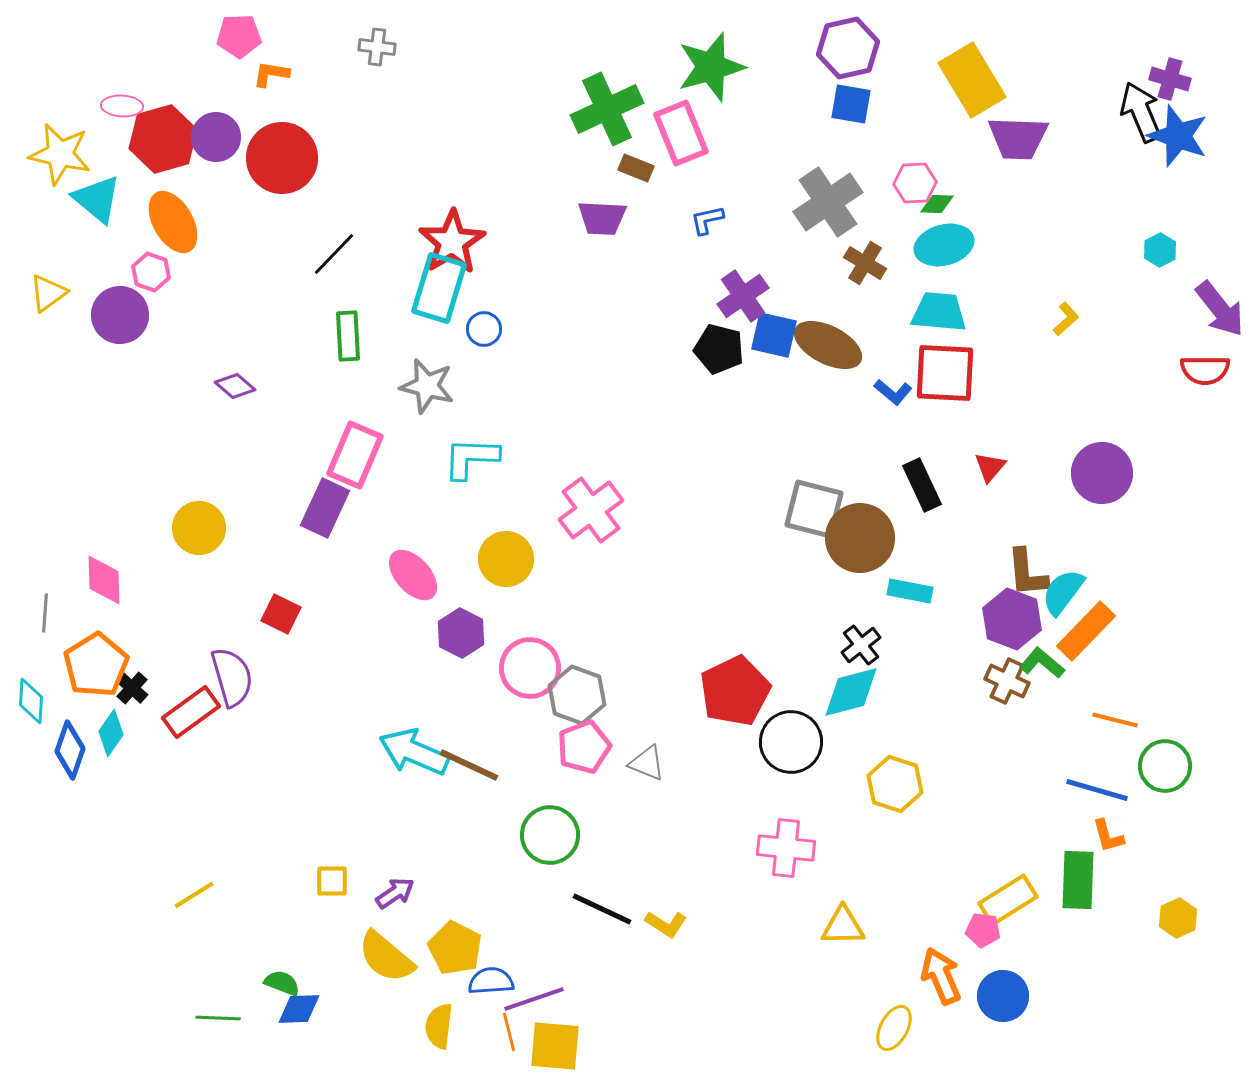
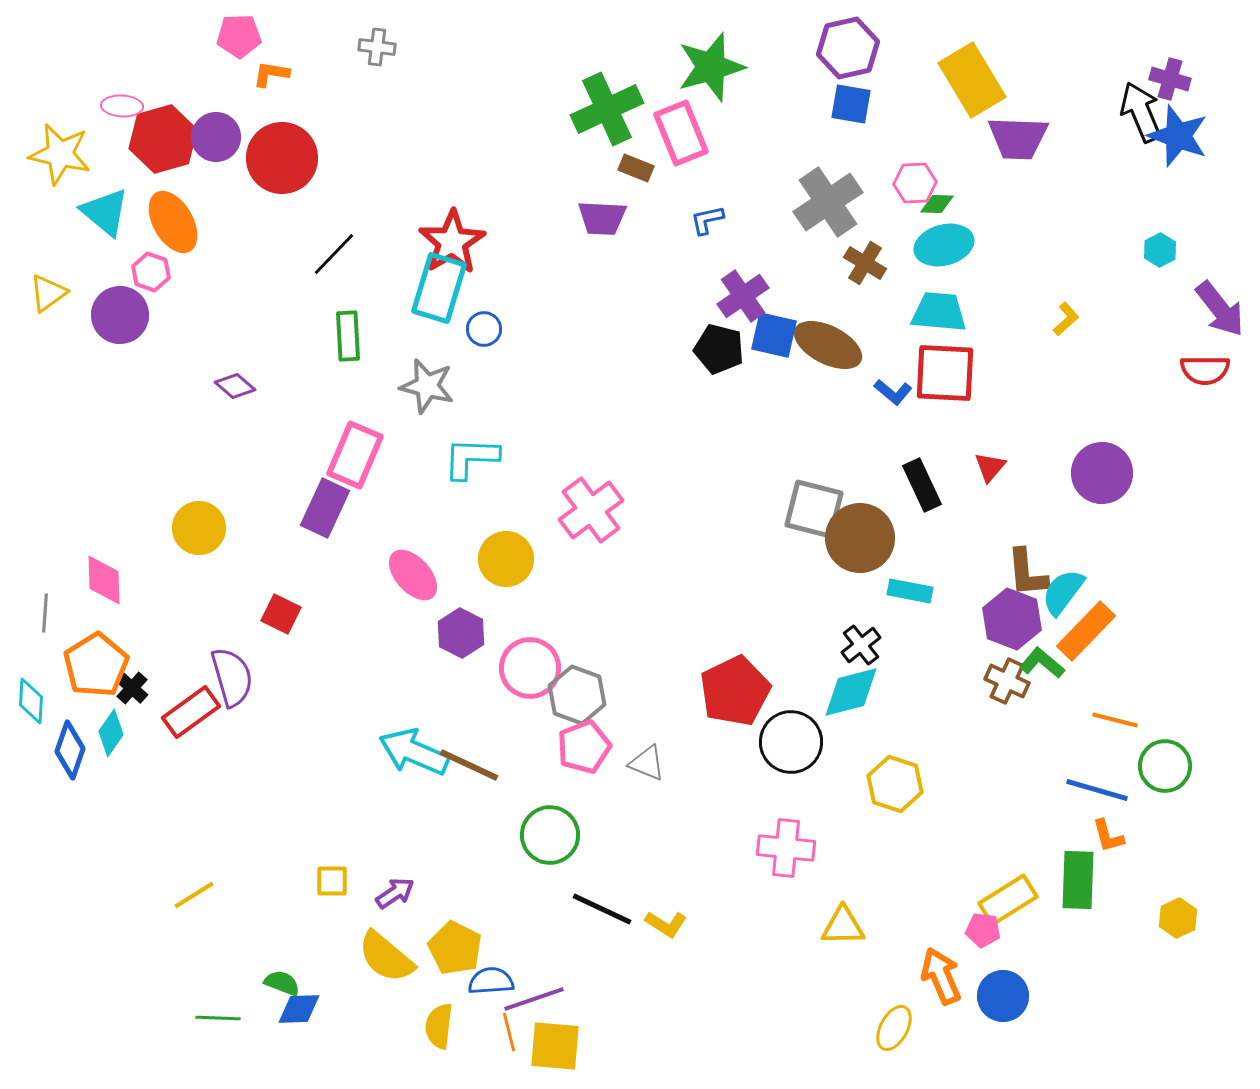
cyan triangle at (97, 199): moved 8 px right, 13 px down
